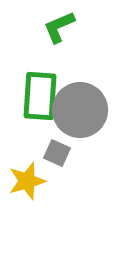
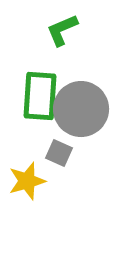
green L-shape: moved 3 px right, 3 px down
gray circle: moved 1 px right, 1 px up
gray square: moved 2 px right
